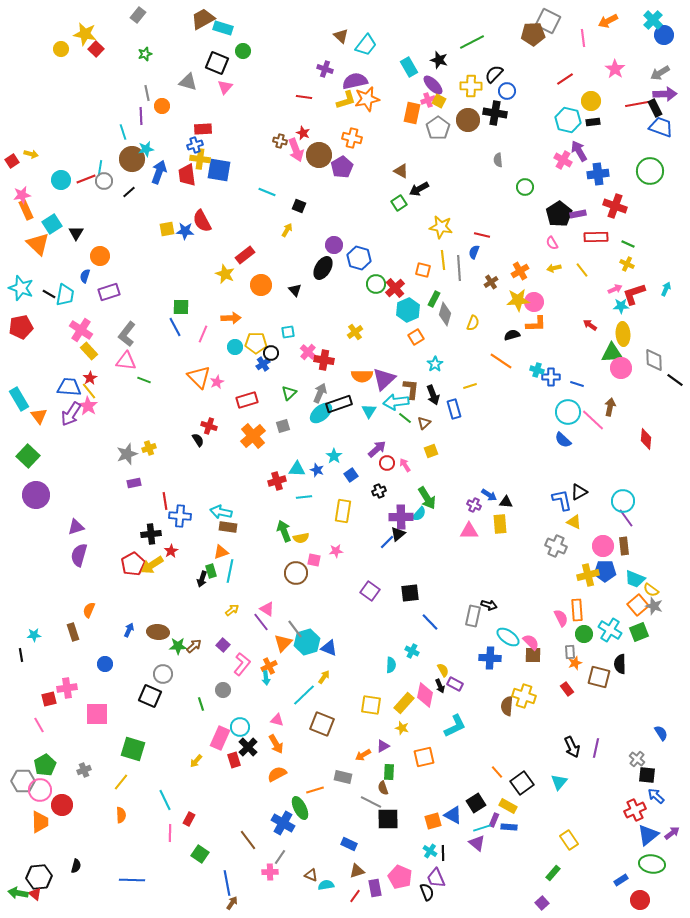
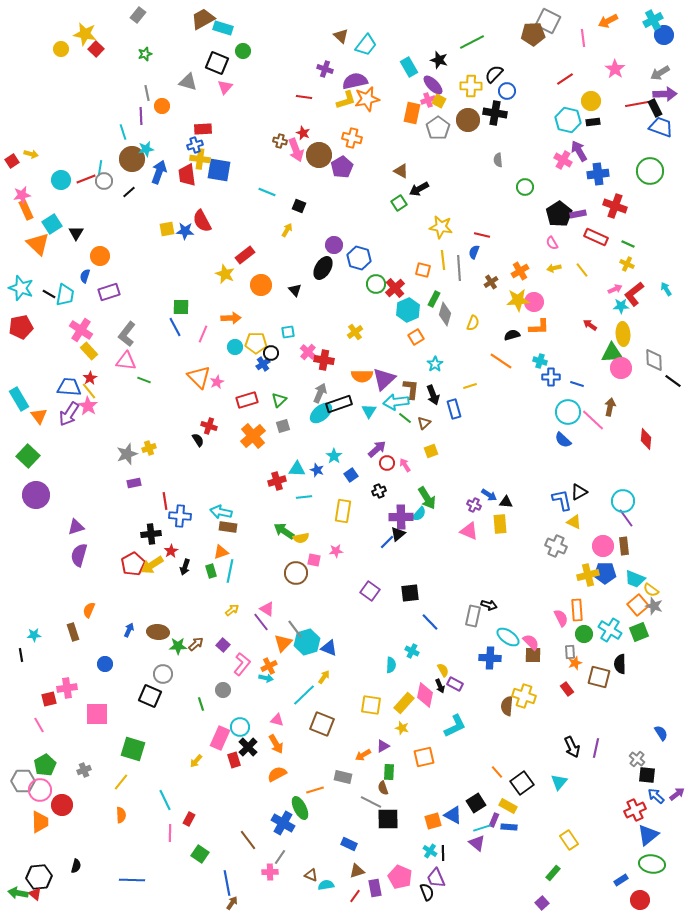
cyan cross at (653, 20): rotated 18 degrees clockwise
red rectangle at (596, 237): rotated 25 degrees clockwise
cyan arrow at (666, 289): rotated 56 degrees counterclockwise
red L-shape at (634, 294): rotated 20 degrees counterclockwise
orange L-shape at (536, 324): moved 3 px right, 3 px down
cyan cross at (537, 370): moved 3 px right, 9 px up
black line at (675, 380): moved 2 px left, 1 px down
green triangle at (289, 393): moved 10 px left, 7 px down
purple arrow at (71, 414): moved 2 px left
green arrow at (284, 531): rotated 35 degrees counterclockwise
pink triangle at (469, 531): rotated 24 degrees clockwise
blue pentagon at (605, 571): moved 2 px down
black arrow at (202, 579): moved 17 px left, 12 px up
brown arrow at (194, 646): moved 2 px right, 2 px up
cyan arrow at (266, 678): rotated 72 degrees counterclockwise
purple arrow at (672, 833): moved 5 px right, 39 px up
